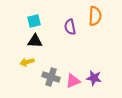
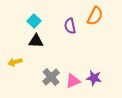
orange semicircle: rotated 24 degrees clockwise
cyan square: rotated 32 degrees counterclockwise
purple semicircle: moved 1 px up
black triangle: moved 1 px right
yellow arrow: moved 12 px left
gray cross: rotated 30 degrees clockwise
